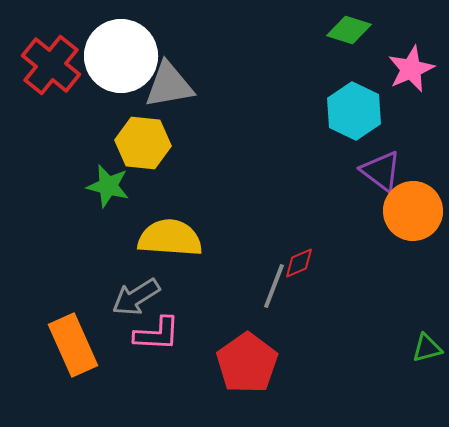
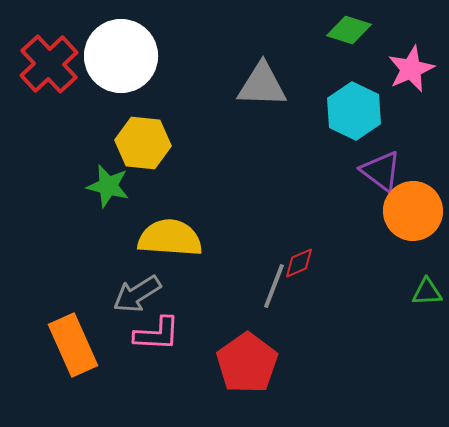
red cross: moved 2 px left, 1 px up; rotated 8 degrees clockwise
gray triangle: moved 93 px right; rotated 12 degrees clockwise
gray arrow: moved 1 px right, 3 px up
green triangle: moved 56 px up; rotated 12 degrees clockwise
